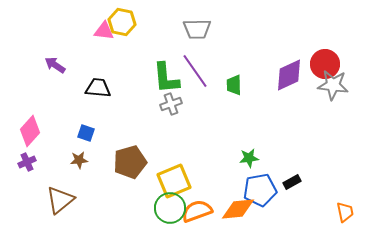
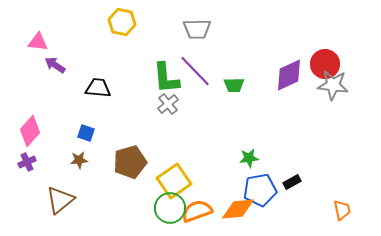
pink triangle: moved 66 px left, 11 px down
purple line: rotated 9 degrees counterclockwise
green trapezoid: rotated 90 degrees counterclockwise
gray cross: moved 3 px left; rotated 20 degrees counterclockwise
yellow square: rotated 12 degrees counterclockwise
orange trapezoid: moved 3 px left, 2 px up
